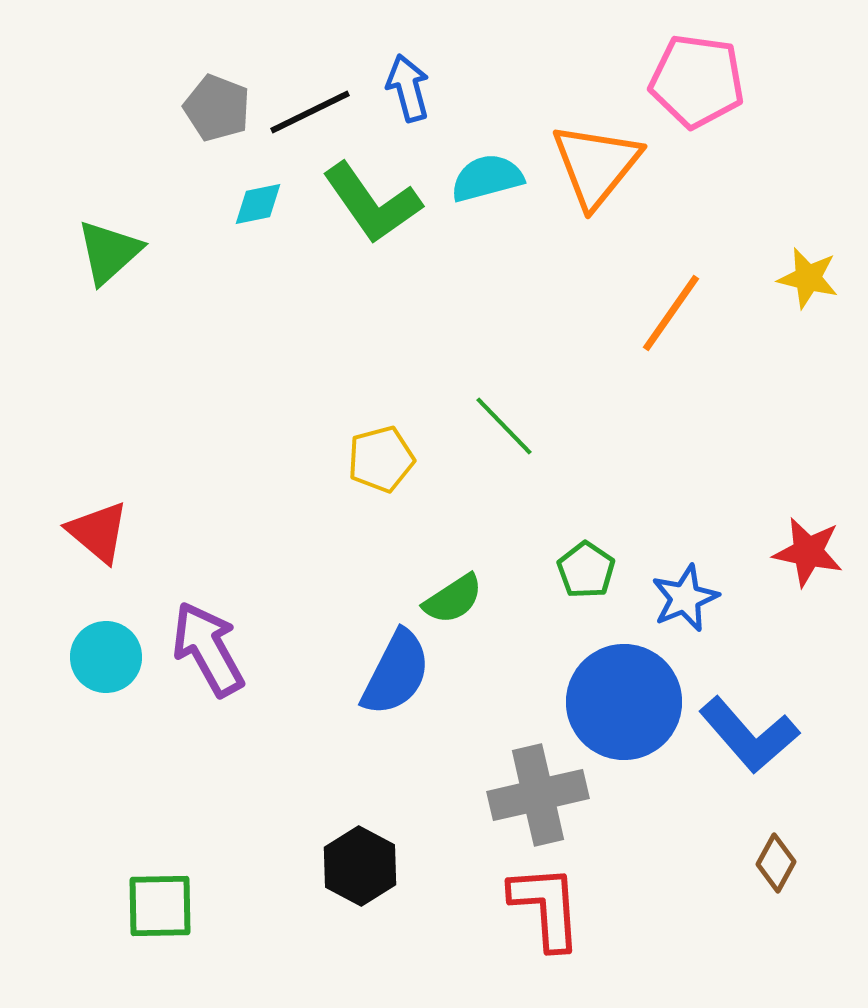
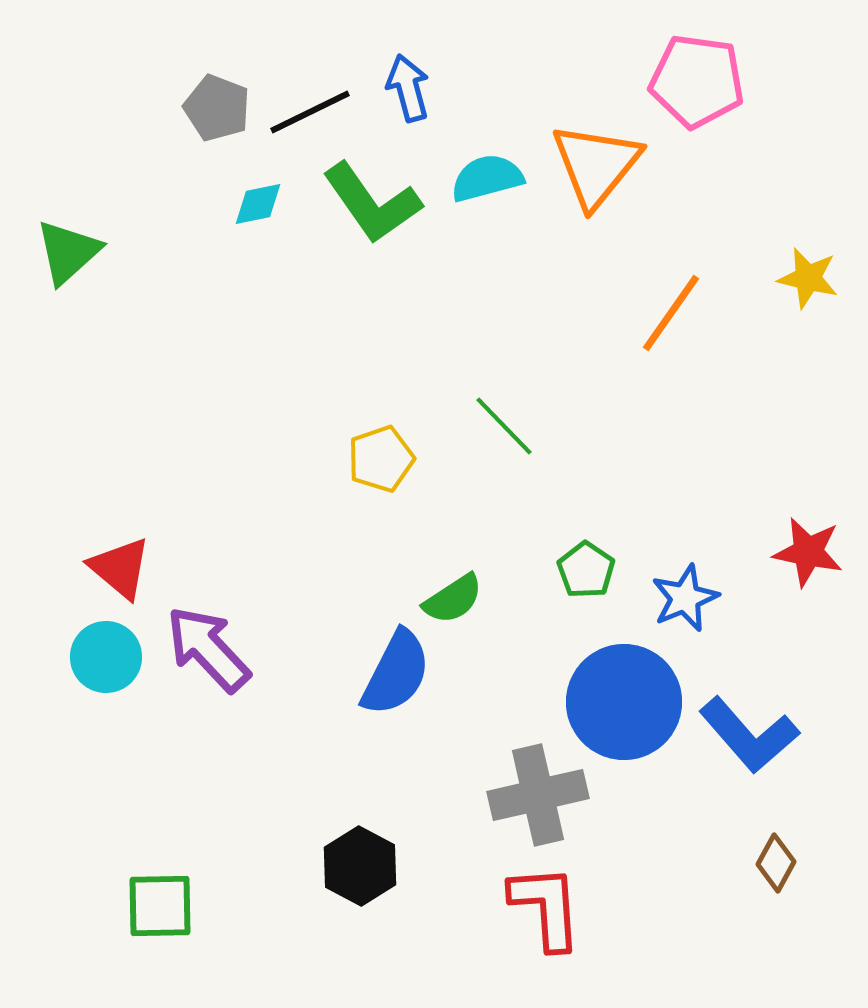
green triangle: moved 41 px left
yellow pentagon: rotated 4 degrees counterclockwise
red triangle: moved 22 px right, 36 px down
purple arrow: rotated 14 degrees counterclockwise
